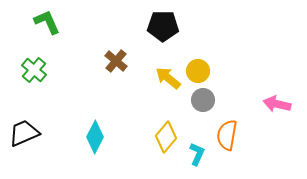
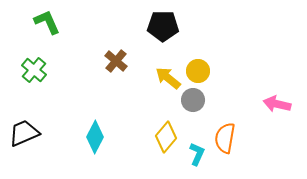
gray circle: moved 10 px left
orange semicircle: moved 2 px left, 3 px down
